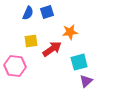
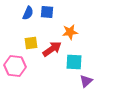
blue square: rotated 24 degrees clockwise
yellow square: moved 2 px down
cyan square: moved 5 px left; rotated 18 degrees clockwise
